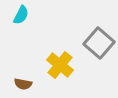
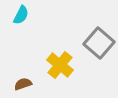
brown semicircle: rotated 150 degrees clockwise
